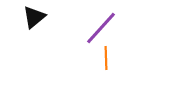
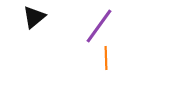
purple line: moved 2 px left, 2 px up; rotated 6 degrees counterclockwise
